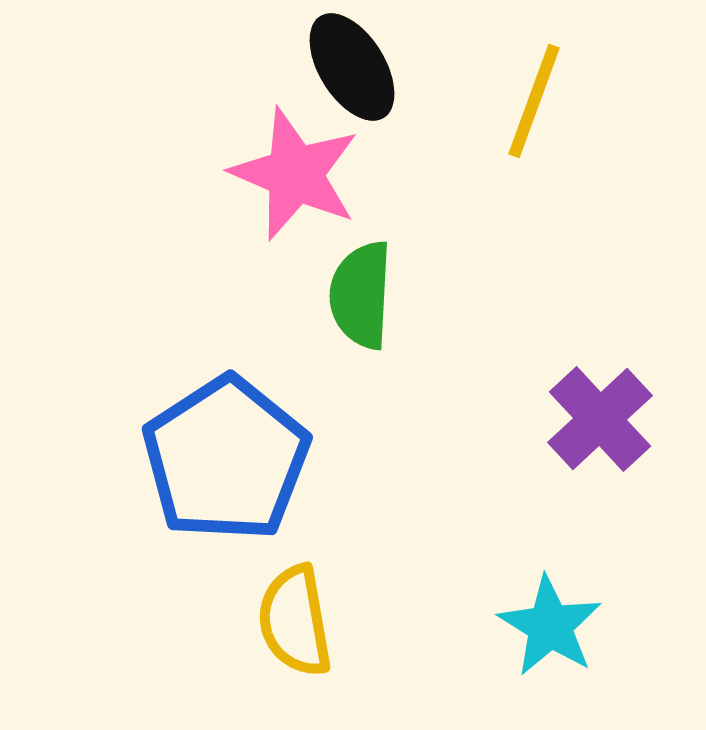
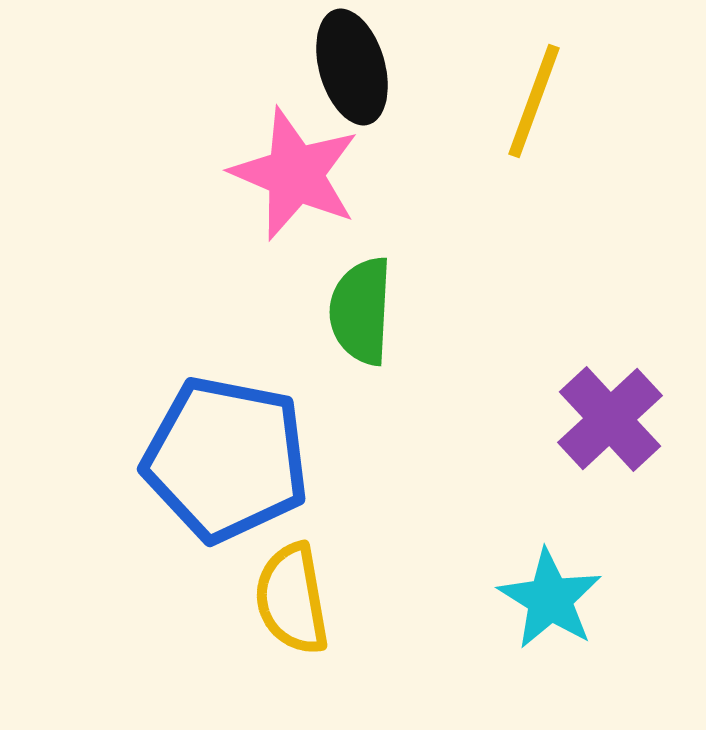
black ellipse: rotated 16 degrees clockwise
green semicircle: moved 16 px down
purple cross: moved 10 px right
blue pentagon: rotated 28 degrees counterclockwise
yellow semicircle: moved 3 px left, 22 px up
cyan star: moved 27 px up
